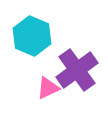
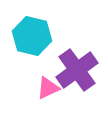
cyan hexagon: rotated 9 degrees counterclockwise
